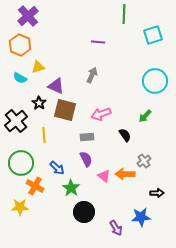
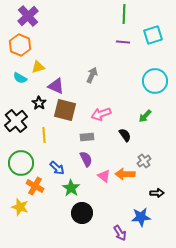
purple line: moved 25 px right
yellow star: rotated 18 degrees clockwise
black circle: moved 2 px left, 1 px down
purple arrow: moved 4 px right, 5 px down
